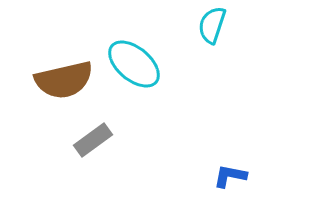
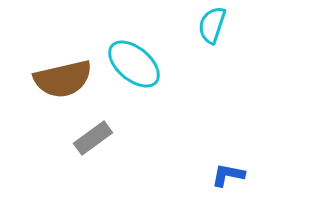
brown semicircle: moved 1 px left, 1 px up
gray rectangle: moved 2 px up
blue L-shape: moved 2 px left, 1 px up
